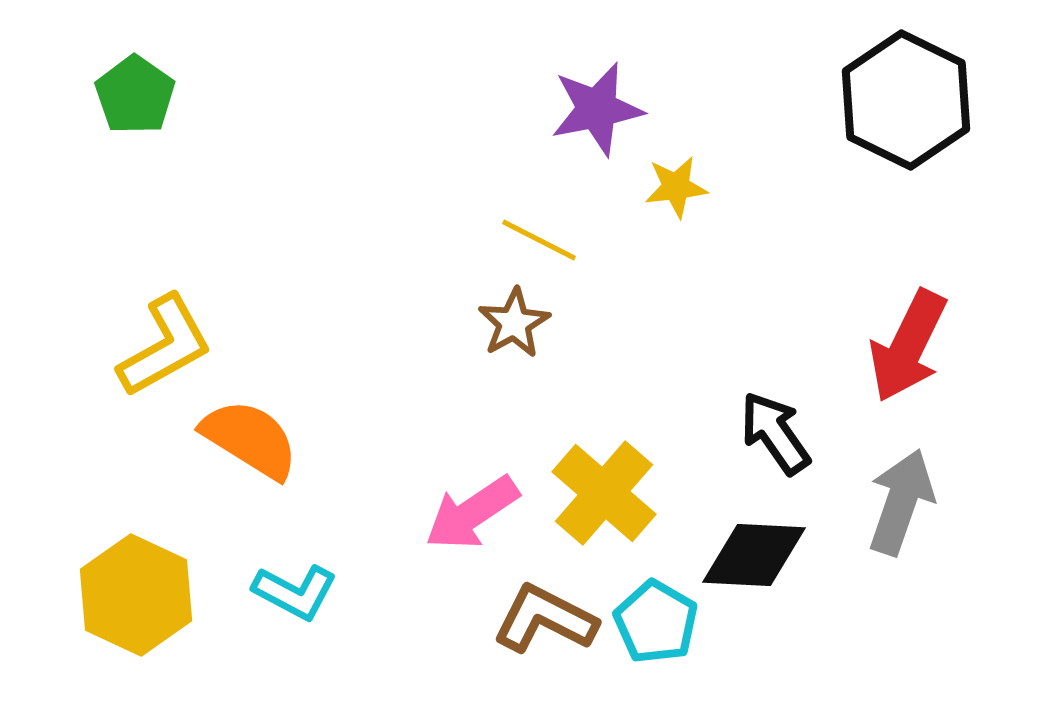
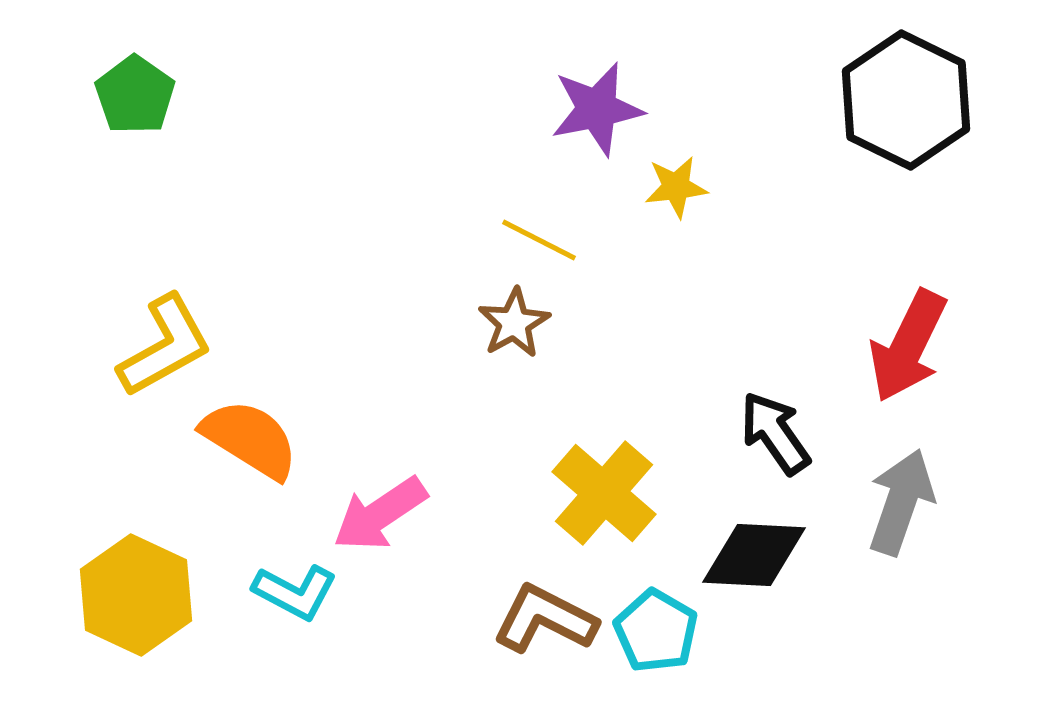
pink arrow: moved 92 px left, 1 px down
cyan pentagon: moved 9 px down
